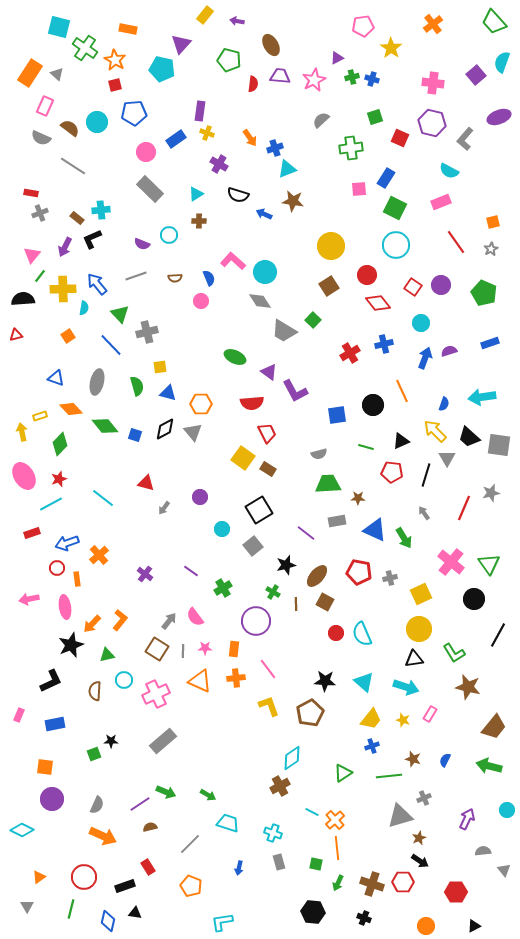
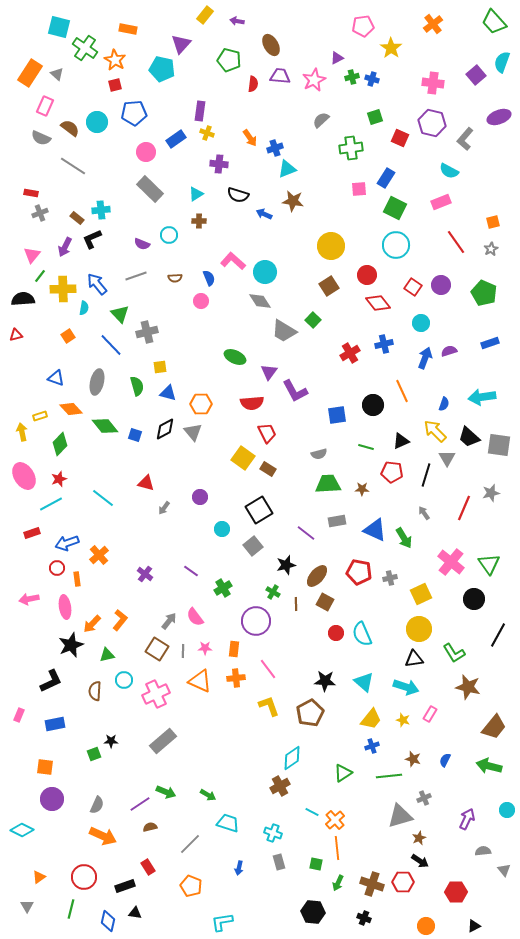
purple cross at (219, 164): rotated 24 degrees counterclockwise
purple triangle at (269, 372): rotated 30 degrees clockwise
brown star at (358, 498): moved 4 px right, 9 px up
